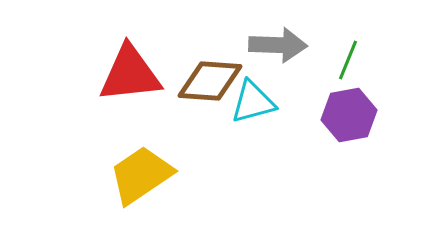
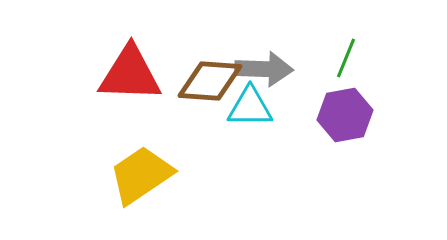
gray arrow: moved 14 px left, 24 px down
green line: moved 2 px left, 2 px up
red triangle: rotated 8 degrees clockwise
cyan triangle: moved 3 px left, 5 px down; rotated 15 degrees clockwise
purple hexagon: moved 4 px left
